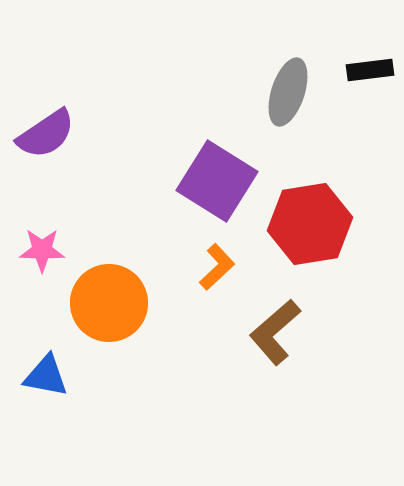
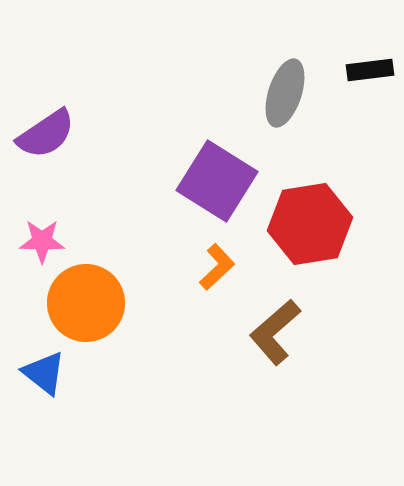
gray ellipse: moved 3 px left, 1 px down
pink star: moved 9 px up
orange circle: moved 23 px left
blue triangle: moved 2 px left, 3 px up; rotated 27 degrees clockwise
